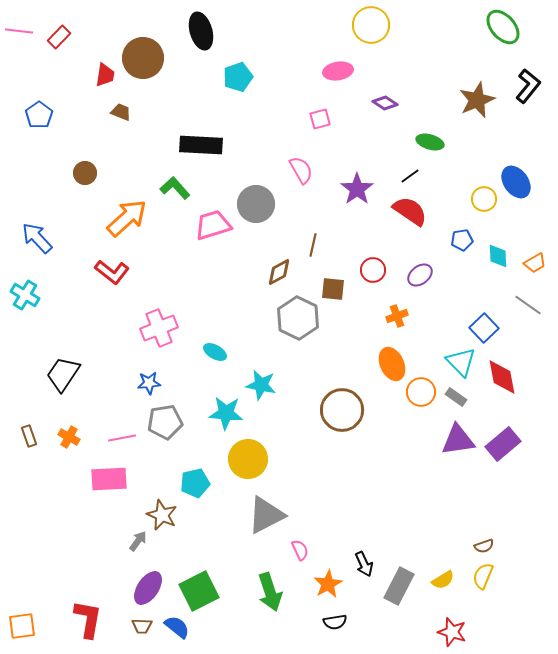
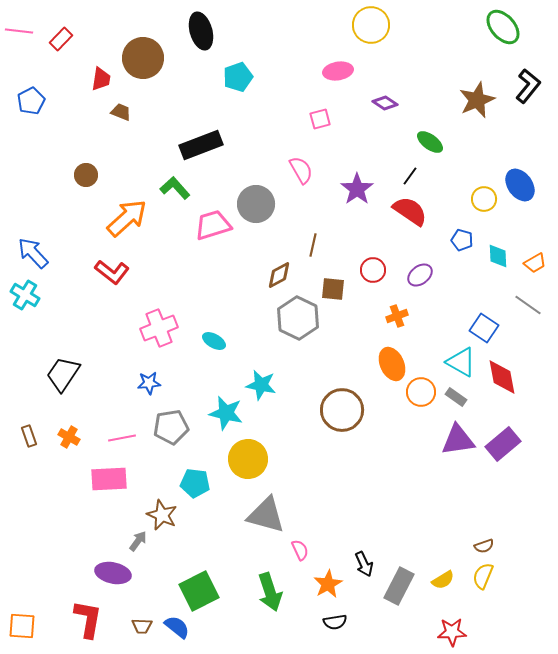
red rectangle at (59, 37): moved 2 px right, 2 px down
red trapezoid at (105, 75): moved 4 px left, 4 px down
blue pentagon at (39, 115): moved 8 px left, 14 px up; rotated 8 degrees clockwise
green ellipse at (430, 142): rotated 20 degrees clockwise
black rectangle at (201, 145): rotated 24 degrees counterclockwise
brown circle at (85, 173): moved 1 px right, 2 px down
black line at (410, 176): rotated 18 degrees counterclockwise
blue ellipse at (516, 182): moved 4 px right, 3 px down
blue arrow at (37, 238): moved 4 px left, 15 px down
blue pentagon at (462, 240): rotated 25 degrees clockwise
brown diamond at (279, 272): moved 3 px down
blue square at (484, 328): rotated 12 degrees counterclockwise
cyan ellipse at (215, 352): moved 1 px left, 11 px up
cyan triangle at (461, 362): rotated 16 degrees counterclockwise
cyan star at (226, 413): rotated 8 degrees clockwise
gray pentagon at (165, 422): moved 6 px right, 5 px down
cyan pentagon at (195, 483): rotated 20 degrees clockwise
gray triangle at (266, 515): rotated 42 degrees clockwise
purple ellipse at (148, 588): moved 35 px left, 15 px up; rotated 68 degrees clockwise
orange square at (22, 626): rotated 12 degrees clockwise
red star at (452, 632): rotated 20 degrees counterclockwise
